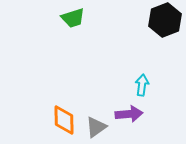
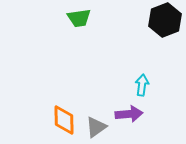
green trapezoid: moved 6 px right; rotated 10 degrees clockwise
